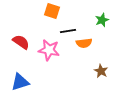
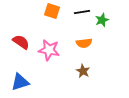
black line: moved 14 px right, 19 px up
brown star: moved 18 px left
